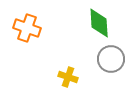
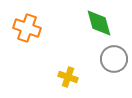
green diamond: rotated 12 degrees counterclockwise
gray circle: moved 3 px right
